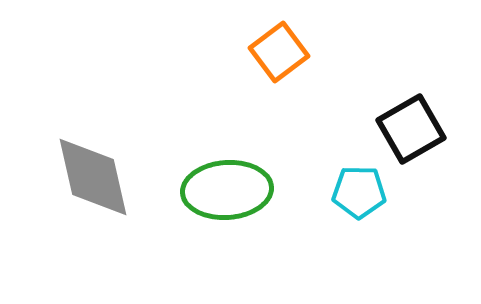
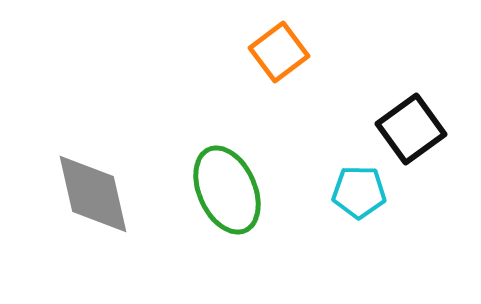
black square: rotated 6 degrees counterclockwise
gray diamond: moved 17 px down
green ellipse: rotated 70 degrees clockwise
